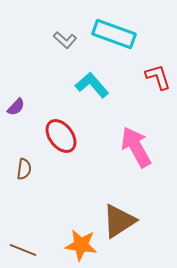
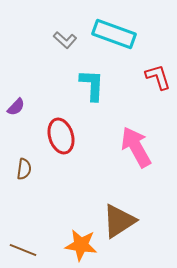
cyan L-shape: rotated 44 degrees clockwise
red ellipse: rotated 20 degrees clockwise
